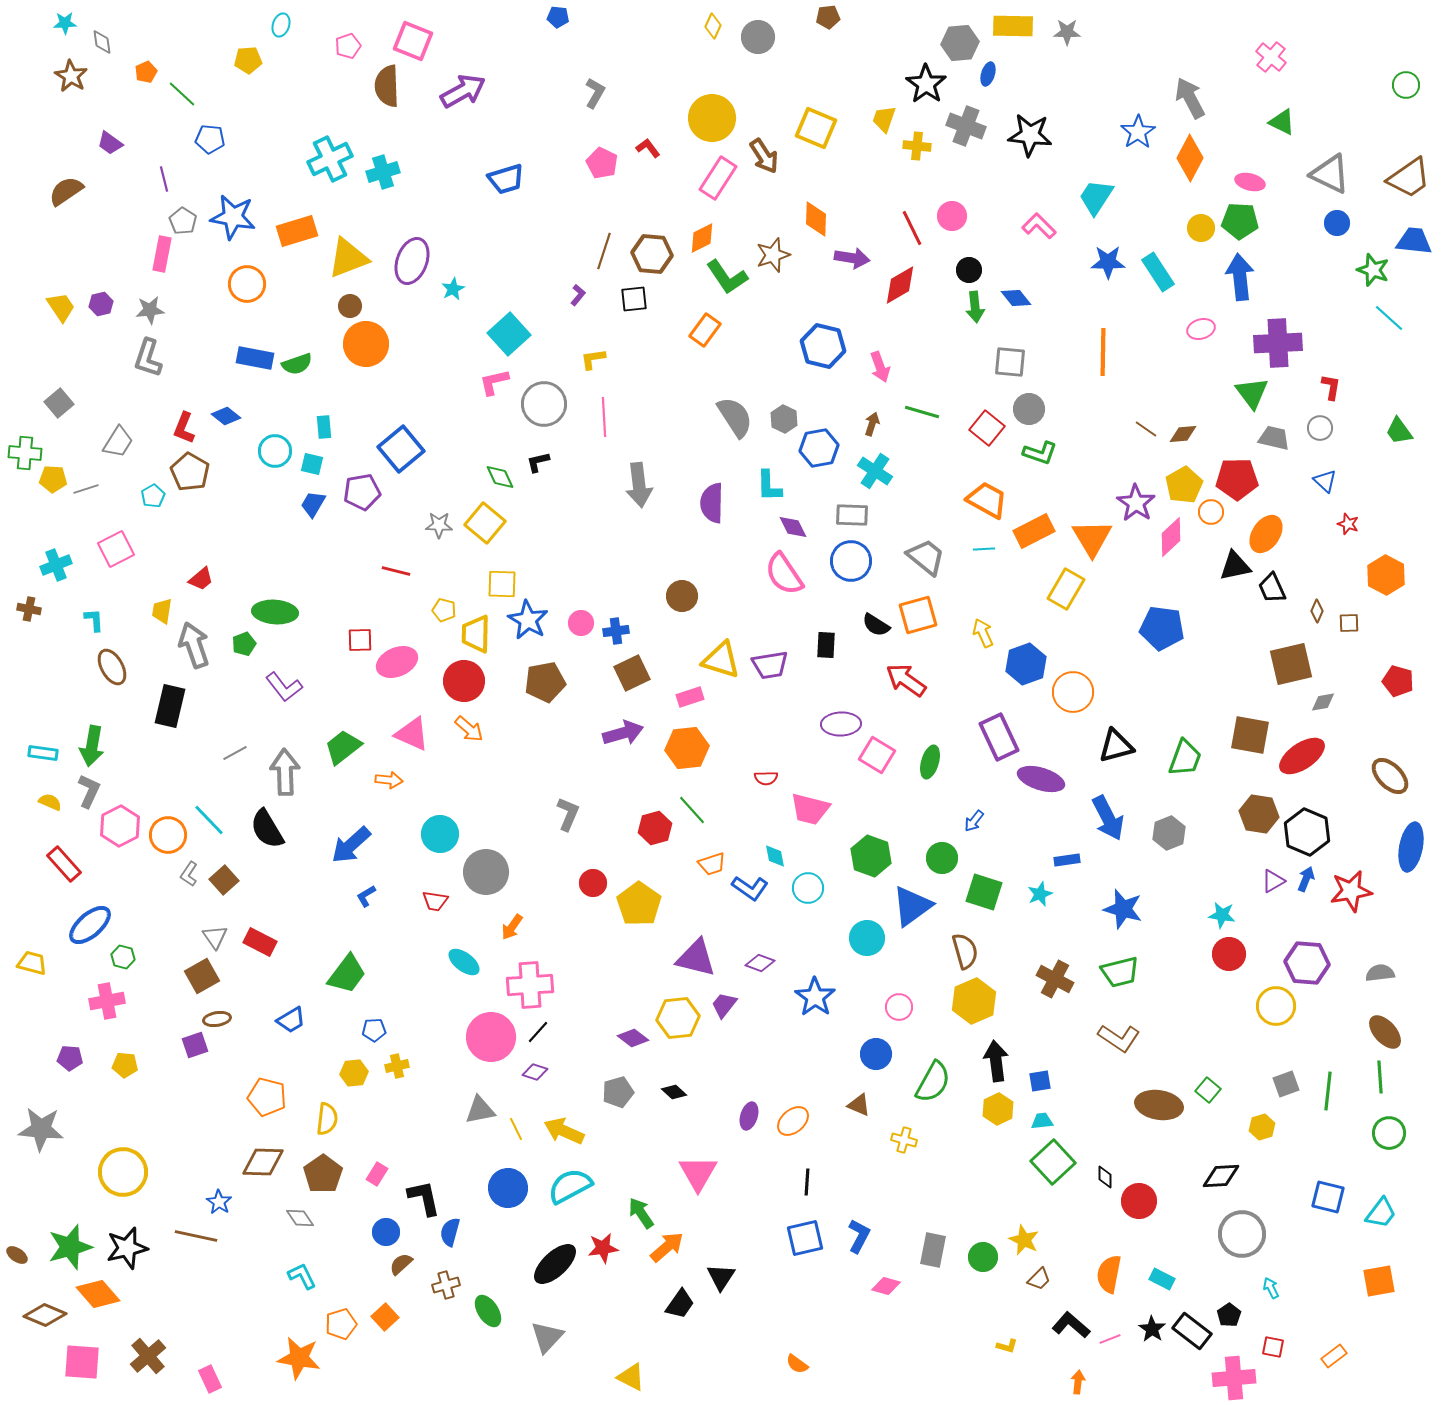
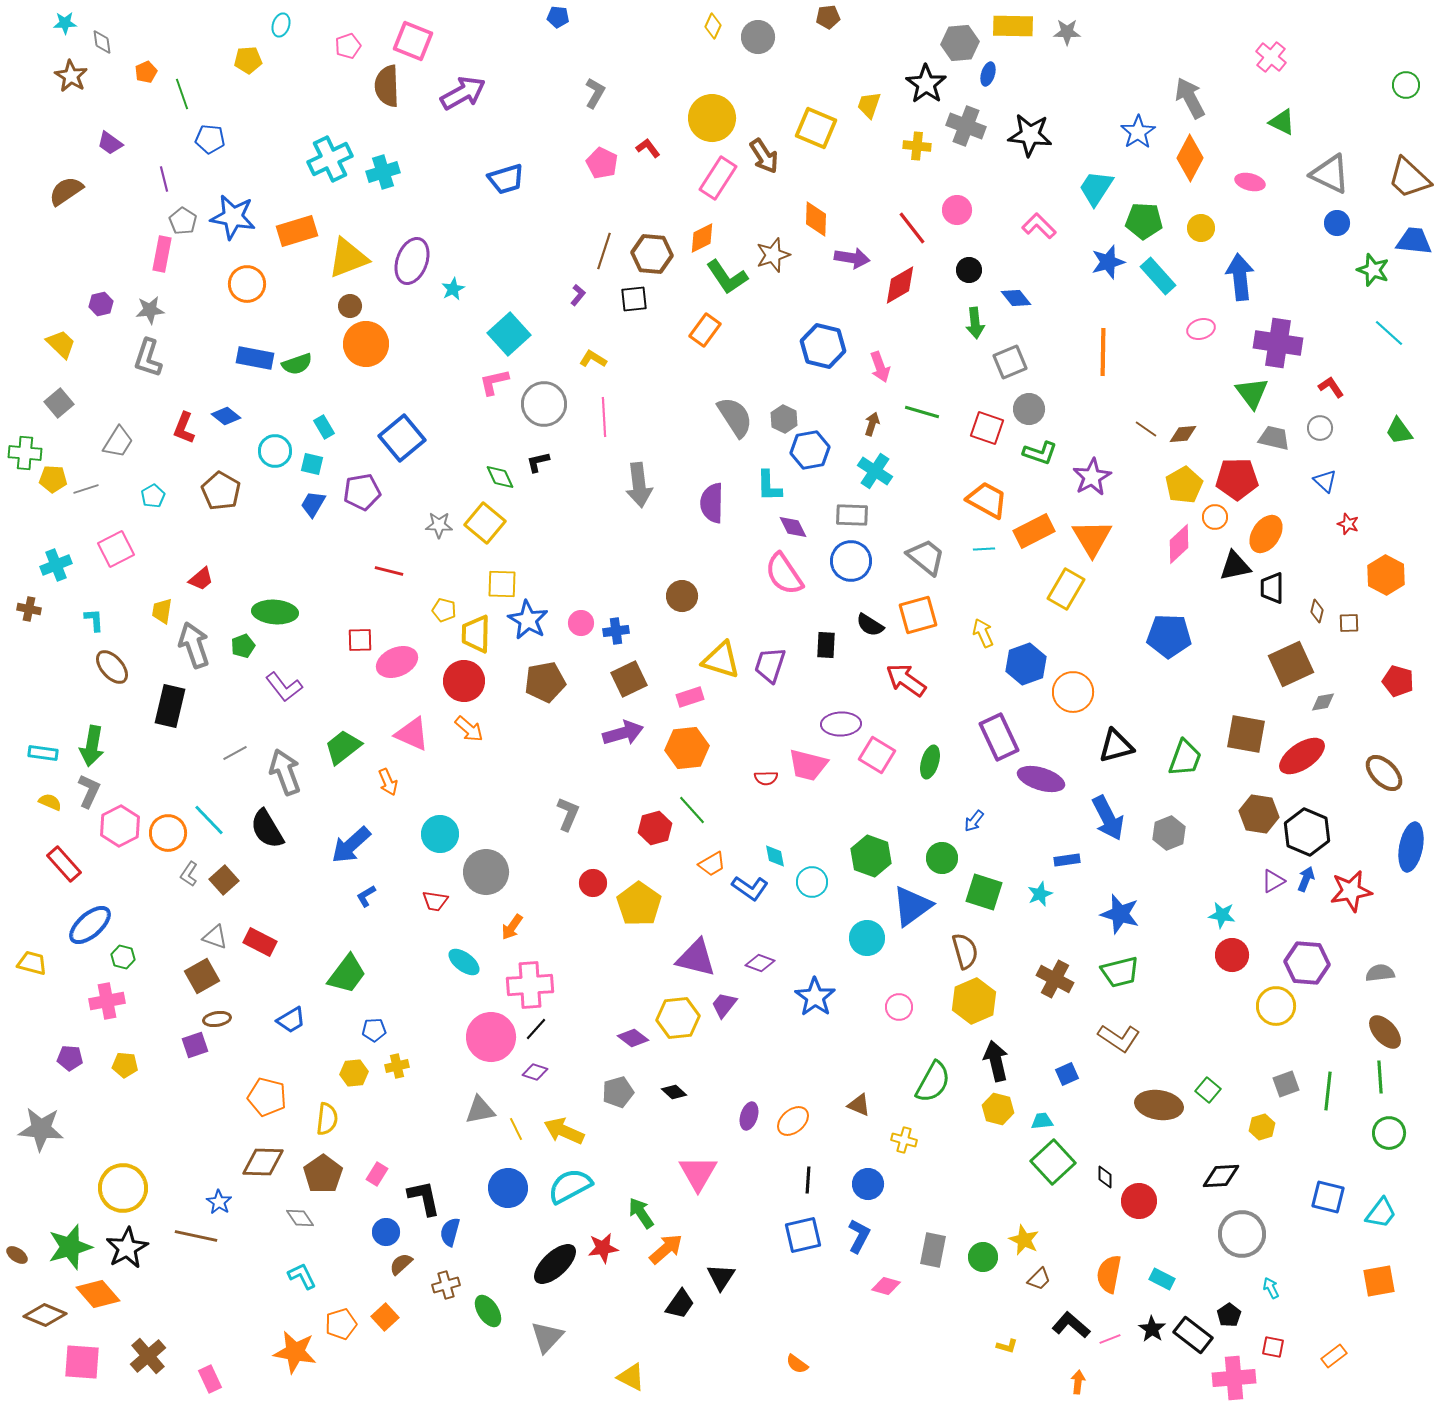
purple arrow at (463, 91): moved 2 px down
green line at (182, 94): rotated 28 degrees clockwise
yellow trapezoid at (884, 119): moved 15 px left, 14 px up
brown trapezoid at (1409, 178): rotated 78 degrees clockwise
cyan trapezoid at (1096, 197): moved 9 px up
pink circle at (952, 216): moved 5 px right, 6 px up
green pentagon at (1240, 221): moved 96 px left
red line at (912, 228): rotated 12 degrees counterclockwise
blue star at (1108, 262): rotated 16 degrees counterclockwise
cyan rectangle at (1158, 272): moved 4 px down; rotated 9 degrees counterclockwise
yellow trapezoid at (61, 307): moved 37 px down; rotated 12 degrees counterclockwise
green arrow at (975, 307): moved 16 px down
cyan line at (1389, 318): moved 15 px down
purple cross at (1278, 343): rotated 12 degrees clockwise
yellow L-shape at (593, 359): rotated 40 degrees clockwise
gray square at (1010, 362): rotated 28 degrees counterclockwise
red L-shape at (1331, 387): rotated 44 degrees counterclockwise
cyan rectangle at (324, 427): rotated 25 degrees counterclockwise
red square at (987, 428): rotated 20 degrees counterclockwise
blue hexagon at (819, 448): moved 9 px left, 2 px down
blue square at (401, 449): moved 1 px right, 11 px up
brown pentagon at (190, 472): moved 31 px right, 19 px down
purple star at (1136, 503): moved 44 px left, 26 px up; rotated 9 degrees clockwise
orange circle at (1211, 512): moved 4 px right, 5 px down
pink diamond at (1171, 537): moved 8 px right, 7 px down
red line at (396, 571): moved 7 px left
black trapezoid at (1272, 588): rotated 24 degrees clockwise
brown diamond at (1317, 611): rotated 10 degrees counterclockwise
black semicircle at (876, 625): moved 6 px left
blue pentagon at (1162, 628): moved 7 px right, 8 px down; rotated 6 degrees counterclockwise
green pentagon at (244, 644): moved 1 px left, 2 px down
brown square at (1291, 664): rotated 12 degrees counterclockwise
purple trapezoid at (770, 665): rotated 117 degrees clockwise
brown ellipse at (112, 667): rotated 12 degrees counterclockwise
brown square at (632, 673): moved 3 px left, 6 px down
brown square at (1250, 735): moved 4 px left, 1 px up
gray arrow at (285, 772): rotated 18 degrees counterclockwise
brown ellipse at (1390, 776): moved 6 px left, 3 px up
orange arrow at (389, 780): moved 1 px left, 2 px down; rotated 60 degrees clockwise
pink trapezoid at (810, 809): moved 2 px left, 44 px up
orange circle at (168, 835): moved 2 px up
orange trapezoid at (712, 864): rotated 12 degrees counterclockwise
cyan circle at (808, 888): moved 4 px right, 6 px up
blue star at (1123, 909): moved 3 px left, 5 px down
gray triangle at (215, 937): rotated 36 degrees counterclockwise
red circle at (1229, 954): moved 3 px right, 1 px down
black line at (538, 1032): moved 2 px left, 3 px up
blue circle at (876, 1054): moved 8 px left, 130 px down
black arrow at (996, 1061): rotated 6 degrees counterclockwise
blue square at (1040, 1081): moved 27 px right, 7 px up; rotated 15 degrees counterclockwise
yellow hexagon at (998, 1109): rotated 20 degrees counterclockwise
yellow circle at (123, 1172): moved 16 px down
black line at (807, 1182): moved 1 px right, 2 px up
blue square at (805, 1238): moved 2 px left, 3 px up
orange arrow at (667, 1247): moved 1 px left, 2 px down
black star at (127, 1248): rotated 15 degrees counterclockwise
black rectangle at (1192, 1331): moved 1 px right, 4 px down
orange star at (299, 1358): moved 4 px left, 6 px up
